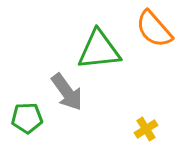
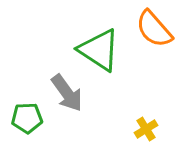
green triangle: rotated 39 degrees clockwise
gray arrow: moved 1 px down
